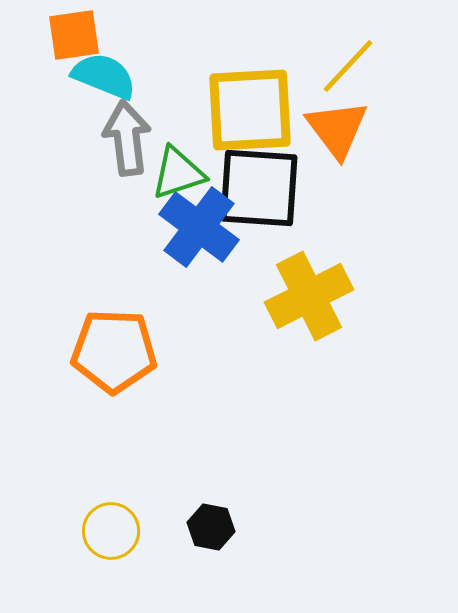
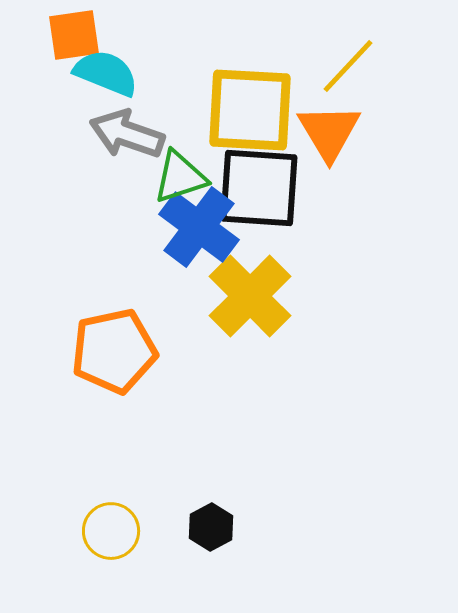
cyan semicircle: moved 2 px right, 3 px up
yellow square: rotated 6 degrees clockwise
orange triangle: moved 8 px left, 3 px down; rotated 6 degrees clockwise
gray arrow: moved 4 px up; rotated 64 degrees counterclockwise
green triangle: moved 2 px right, 4 px down
yellow cross: moved 59 px left; rotated 18 degrees counterclockwise
orange pentagon: rotated 14 degrees counterclockwise
black hexagon: rotated 21 degrees clockwise
